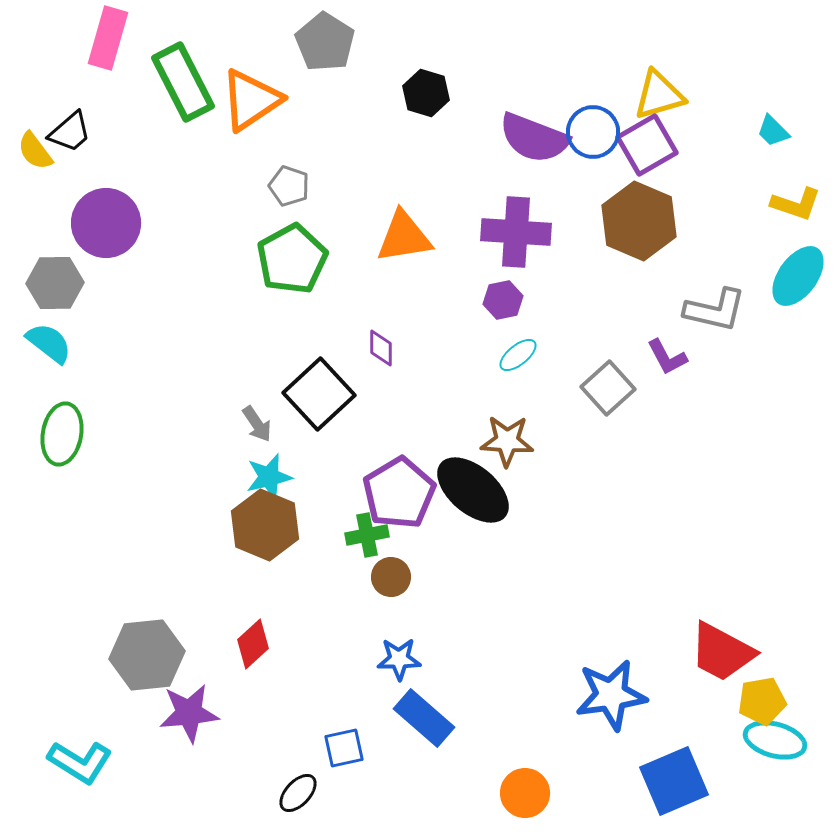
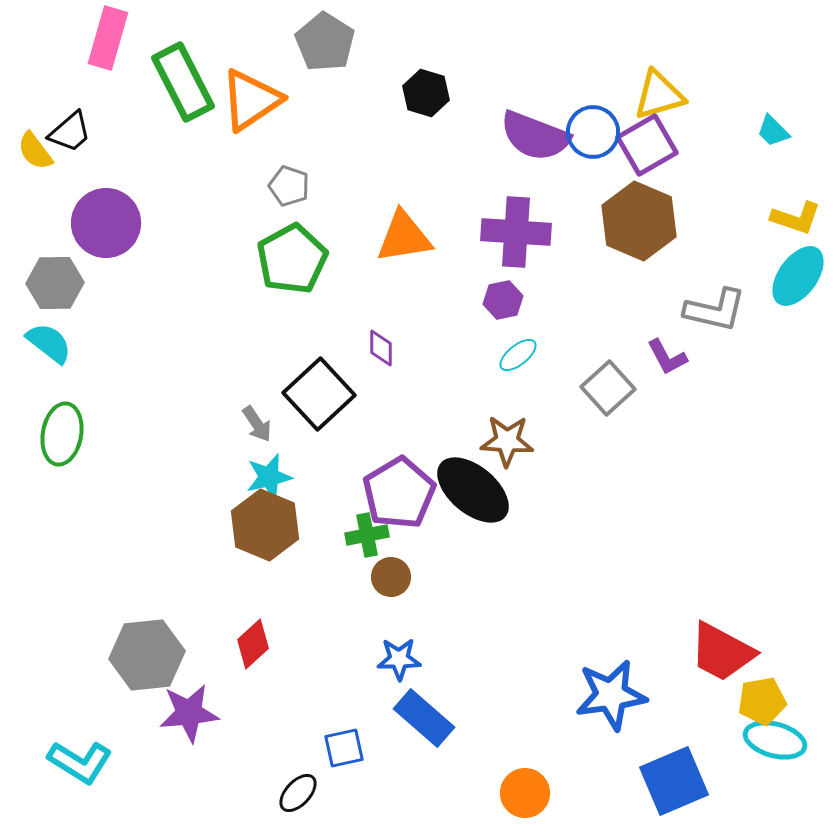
purple semicircle at (534, 138): moved 1 px right, 2 px up
yellow L-shape at (796, 204): moved 14 px down
